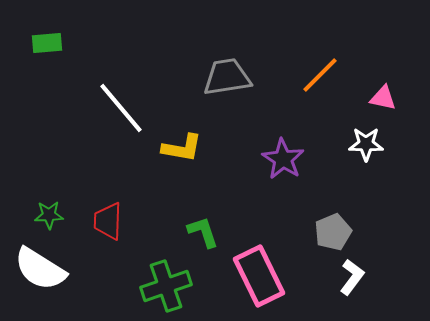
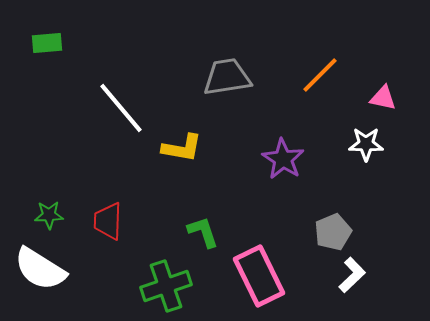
white L-shape: moved 2 px up; rotated 9 degrees clockwise
